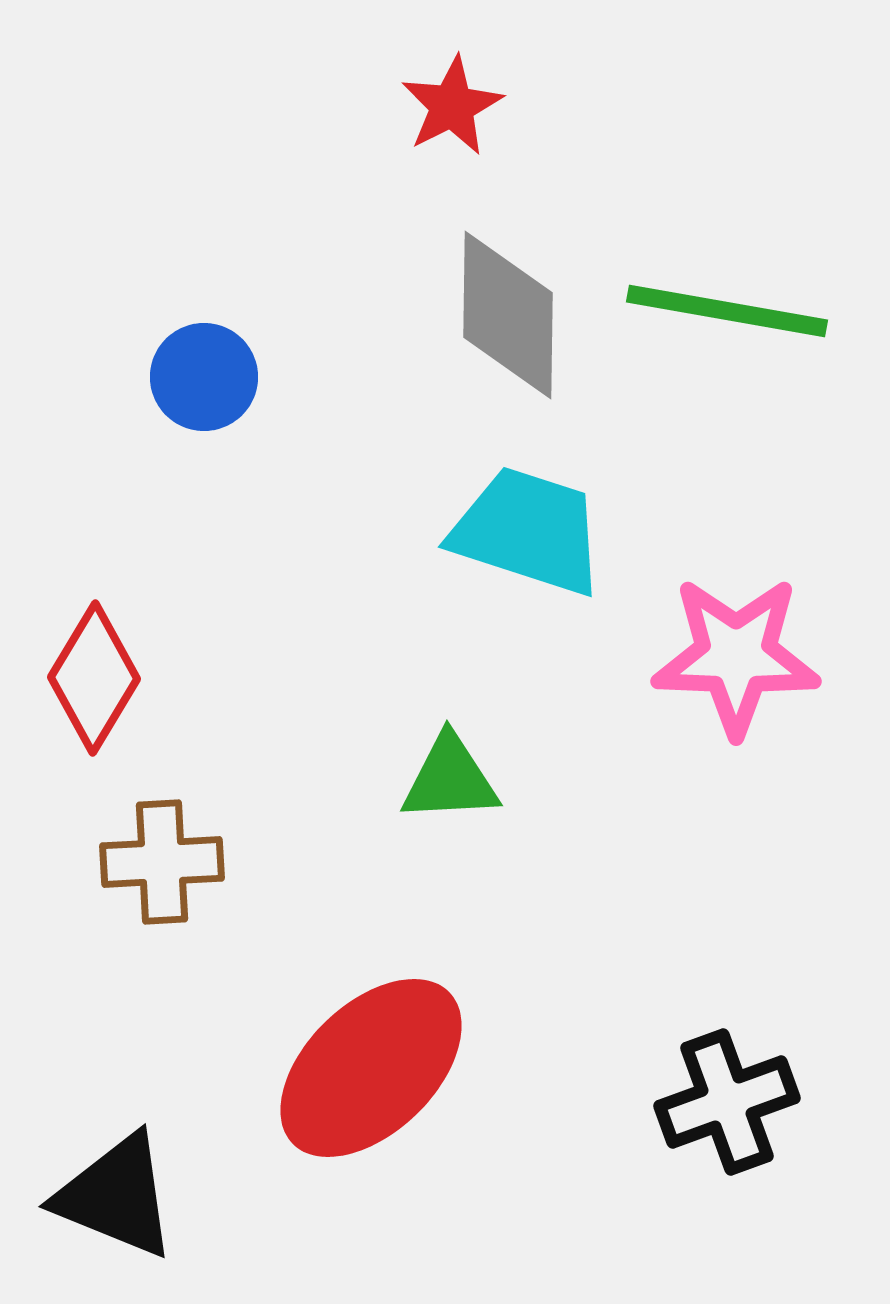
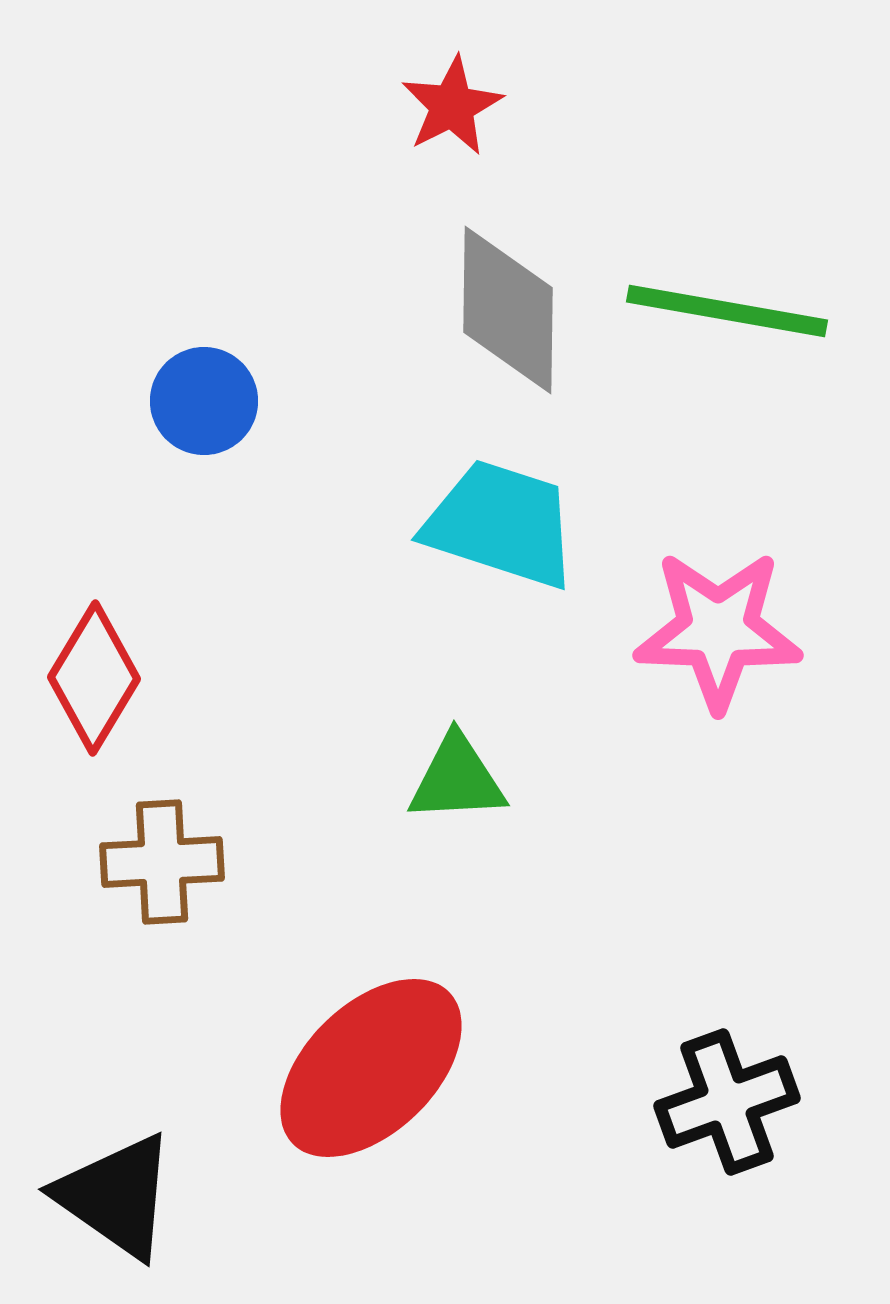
gray diamond: moved 5 px up
blue circle: moved 24 px down
cyan trapezoid: moved 27 px left, 7 px up
pink star: moved 18 px left, 26 px up
green triangle: moved 7 px right
black triangle: rotated 13 degrees clockwise
